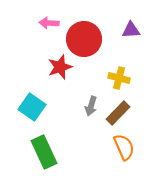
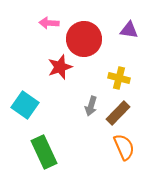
purple triangle: moved 2 px left; rotated 12 degrees clockwise
cyan square: moved 7 px left, 2 px up
